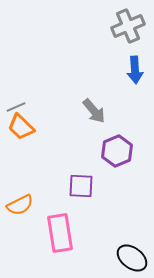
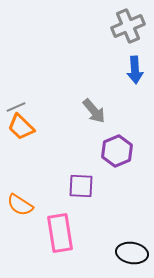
orange semicircle: rotated 60 degrees clockwise
black ellipse: moved 5 px up; rotated 28 degrees counterclockwise
